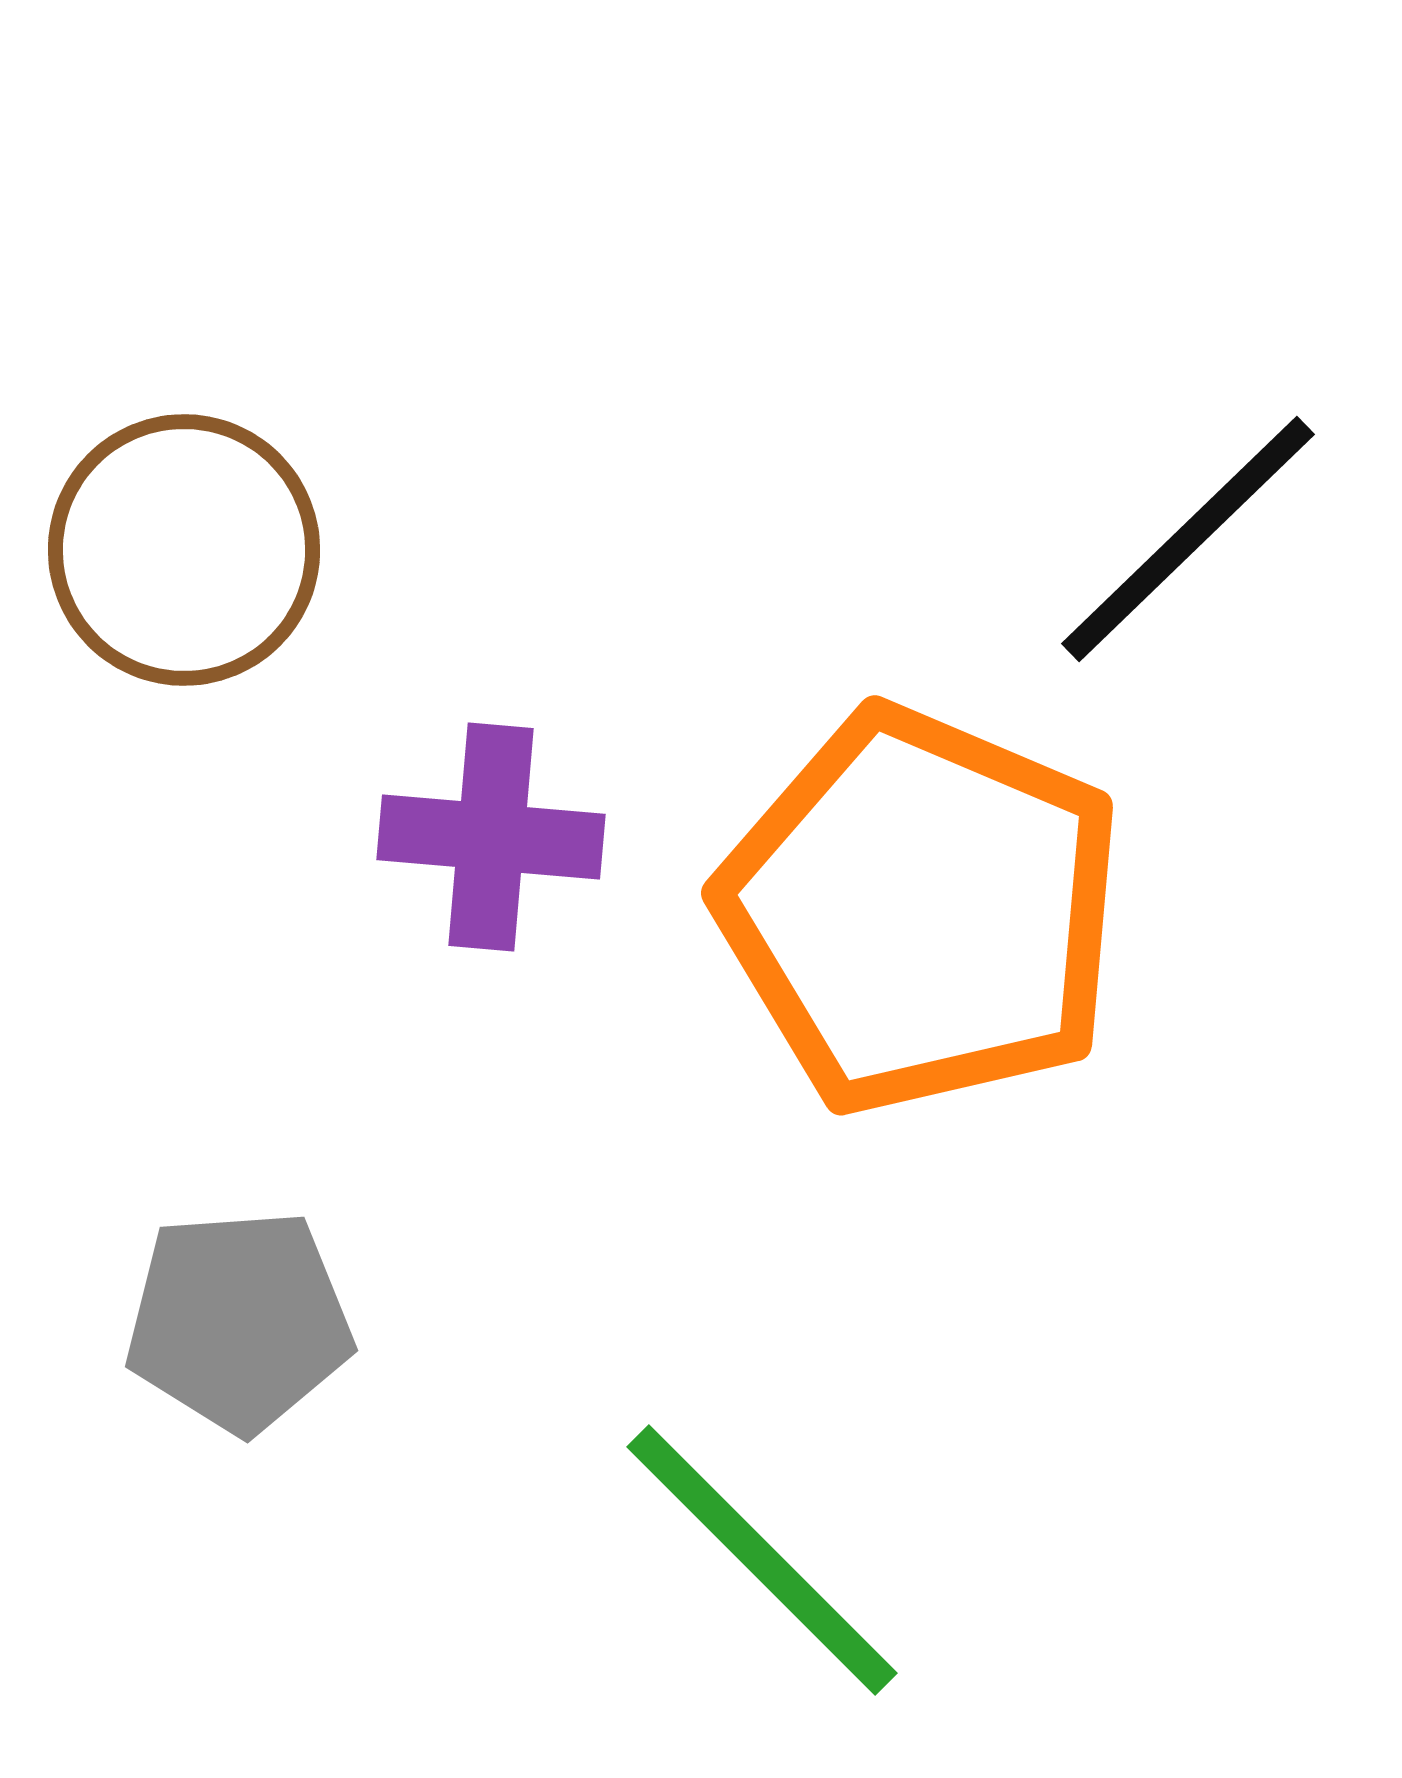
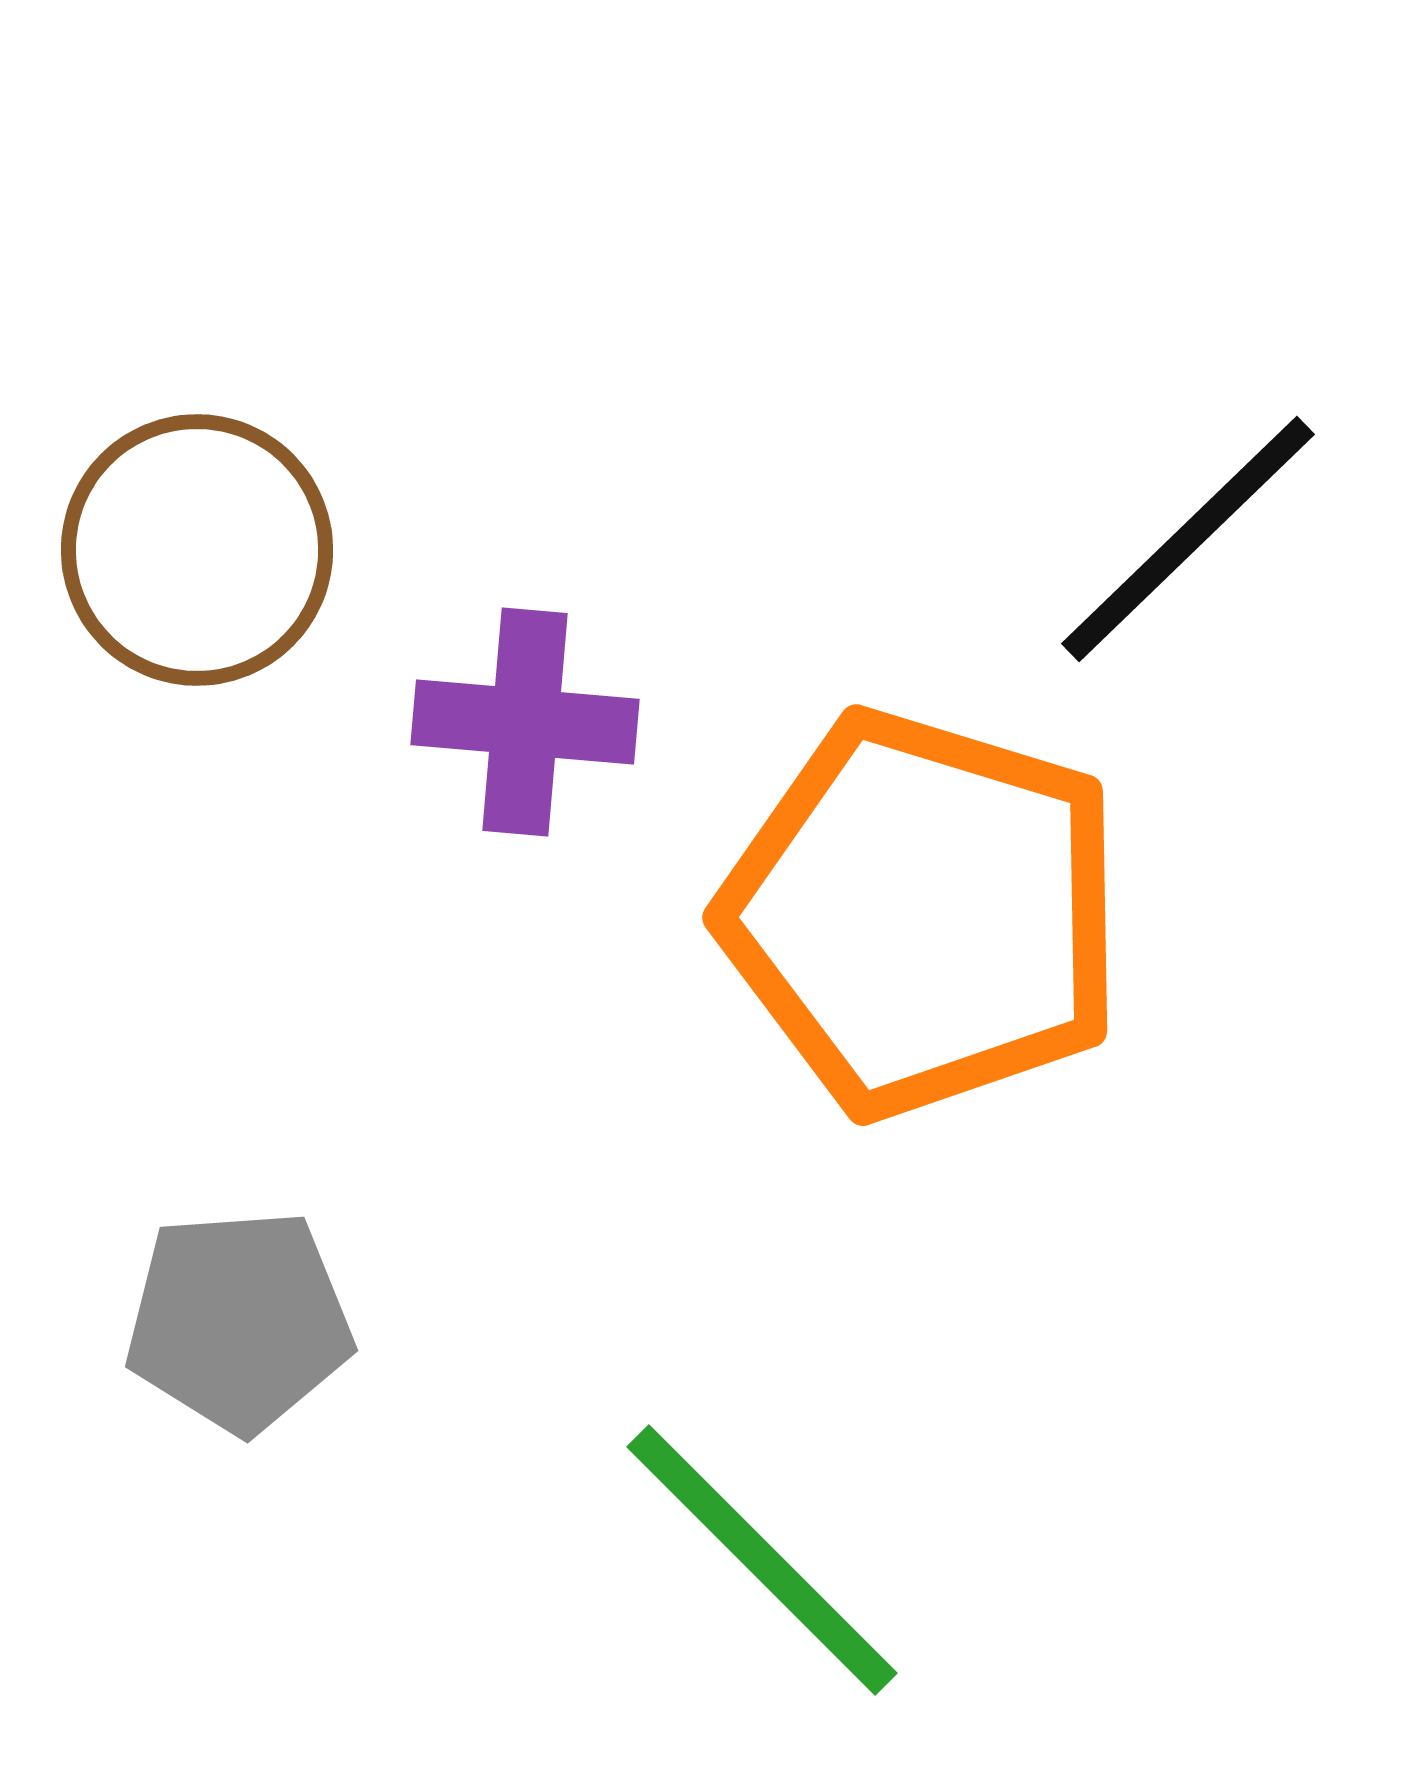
brown circle: moved 13 px right
purple cross: moved 34 px right, 115 px up
orange pentagon: moved 2 px right, 3 px down; rotated 6 degrees counterclockwise
